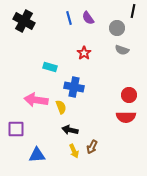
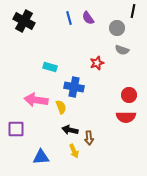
red star: moved 13 px right, 10 px down; rotated 16 degrees clockwise
brown arrow: moved 3 px left, 9 px up; rotated 32 degrees counterclockwise
blue triangle: moved 4 px right, 2 px down
